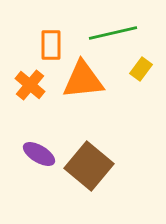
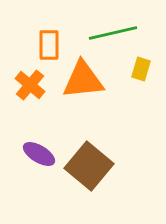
orange rectangle: moved 2 px left
yellow rectangle: rotated 20 degrees counterclockwise
